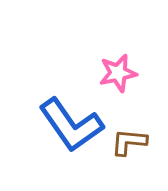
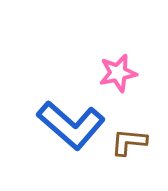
blue L-shape: rotated 14 degrees counterclockwise
